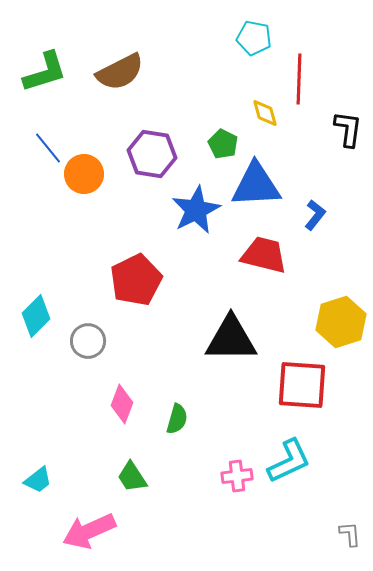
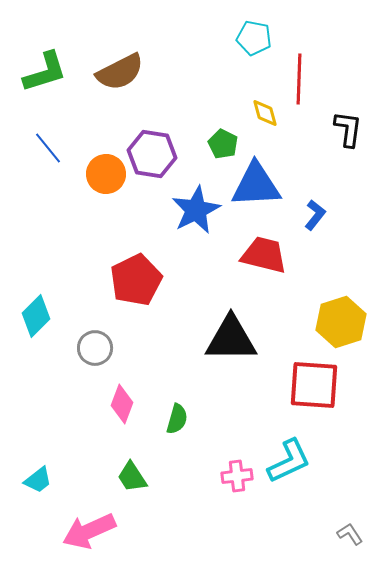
orange circle: moved 22 px right
gray circle: moved 7 px right, 7 px down
red square: moved 12 px right
gray L-shape: rotated 28 degrees counterclockwise
